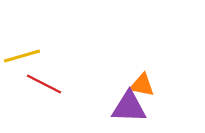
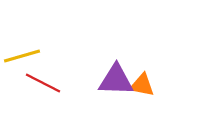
red line: moved 1 px left, 1 px up
purple triangle: moved 13 px left, 27 px up
